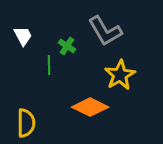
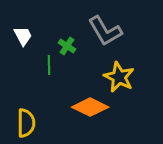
yellow star: moved 1 px left, 2 px down; rotated 16 degrees counterclockwise
